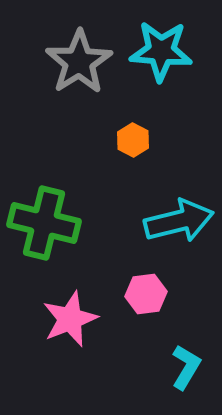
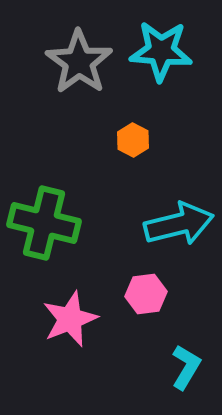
gray star: rotated 4 degrees counterclockwise
cyan arrow: moved 3 px down
